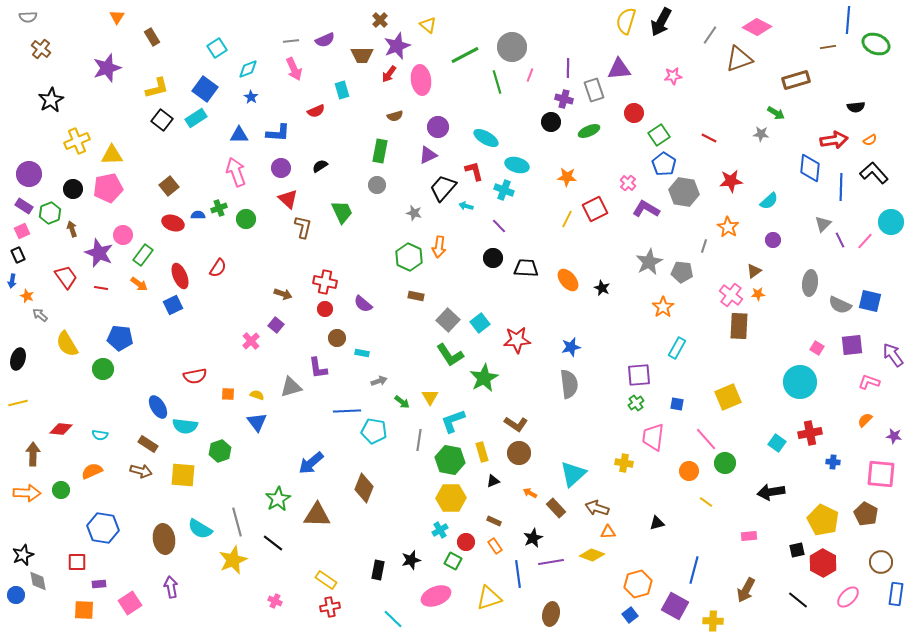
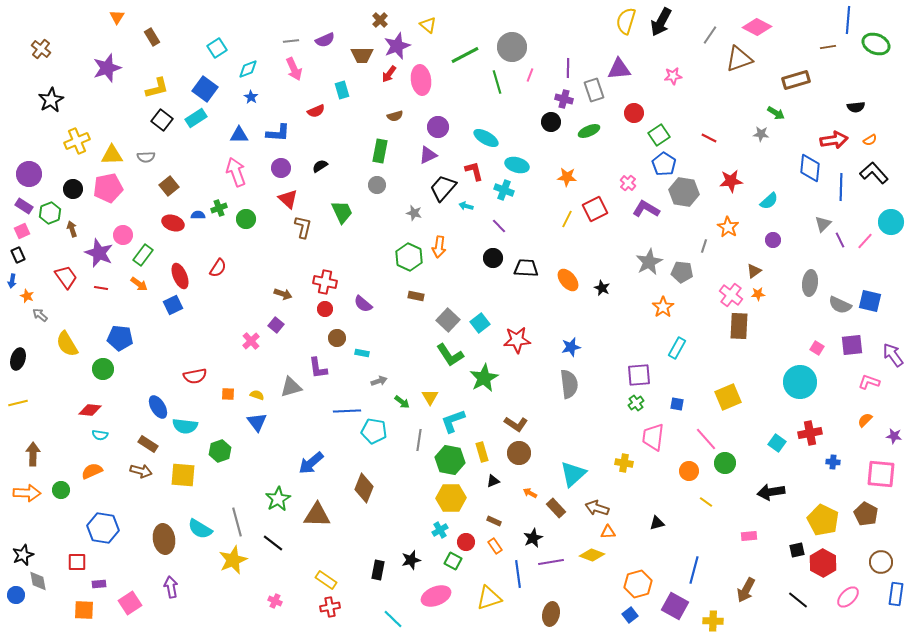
gray semicircle at (28, 17): moved 118 px right, 140 px down
red diamond at (61, 429): moved 29 px right, 19 px up
